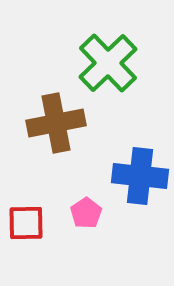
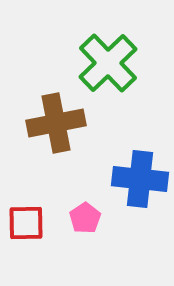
blue cross: moved 3 px down
pink pentagon: moved 1 px left, 5 px down
